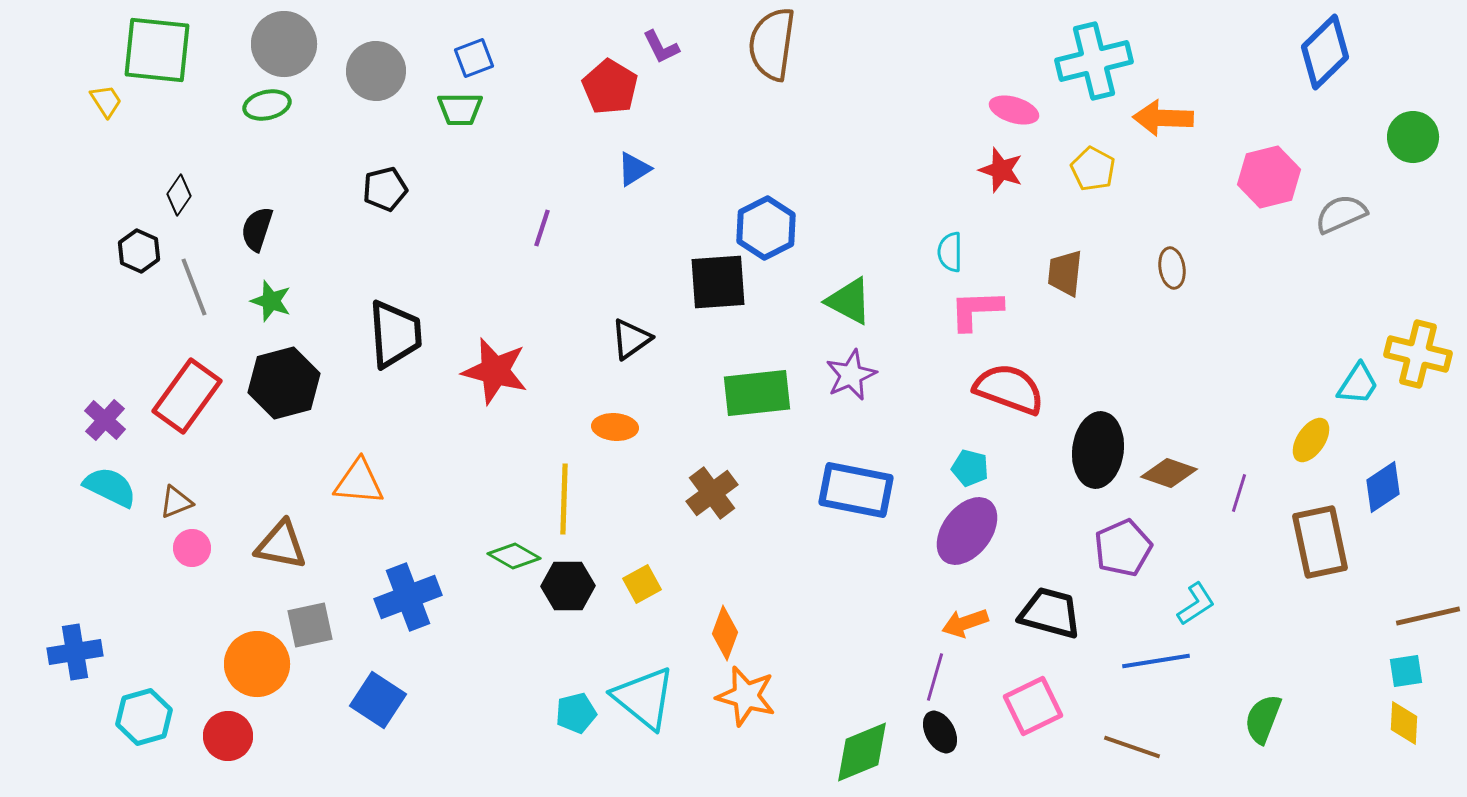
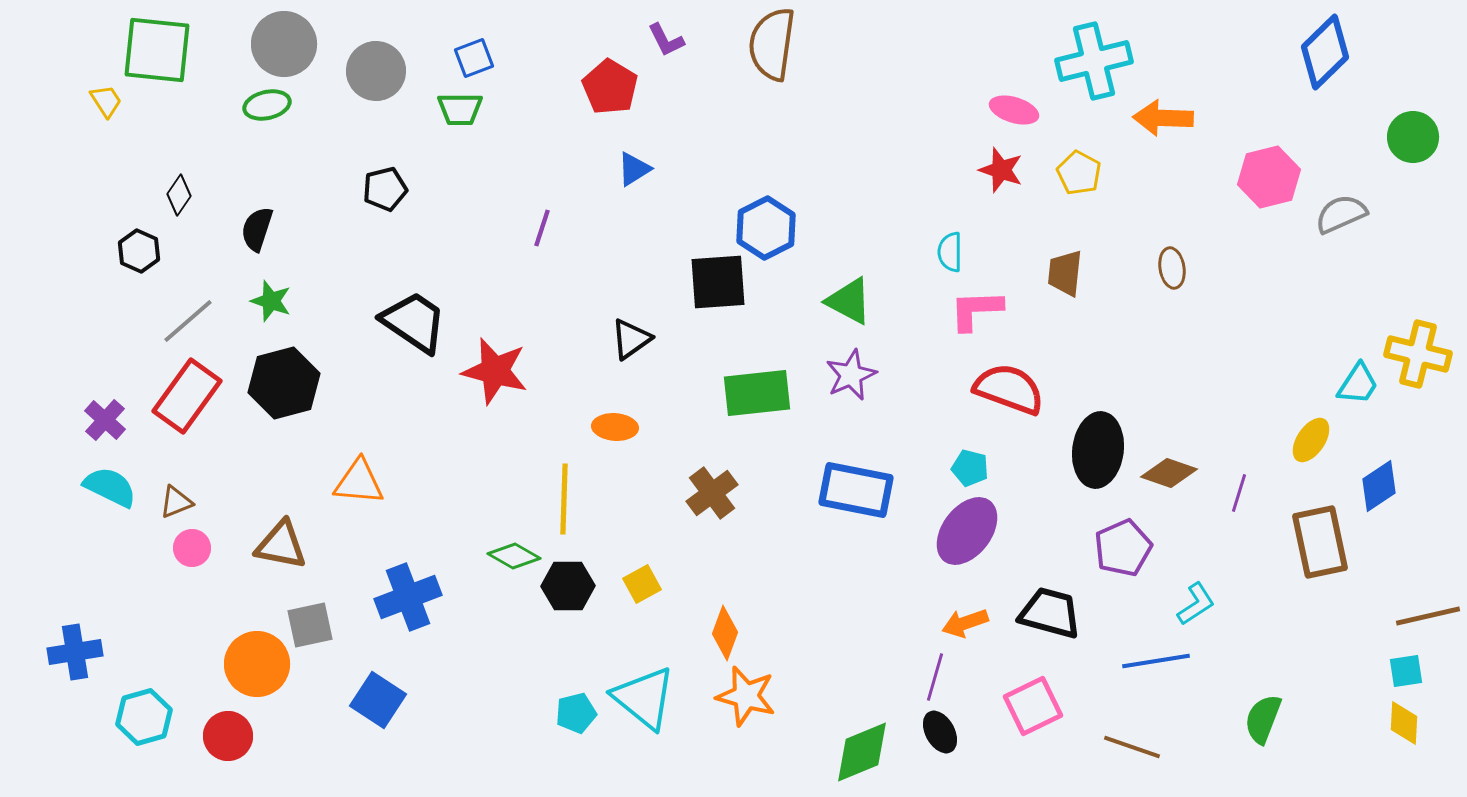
purple L-shape at (661, 47): moved 5 px right, 7 px up
yellow pentagon at (1093, 169): moved 14 px left, 4 px down
gray line at (194, 287): moved 6 px left, 34 px down; rotated 70 degrees clockwise
black trapezoid at (395, 334): moved 19 px right, 12 px up; rotated 52 degrees counterclockwise
blue diamond at (1383, 487): moved 4 px left, 1 px up
